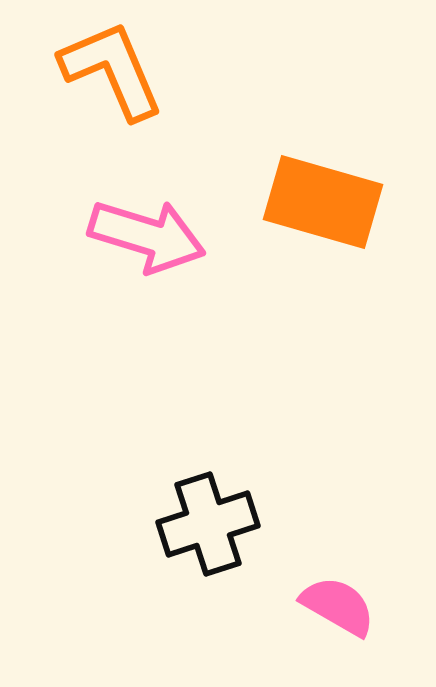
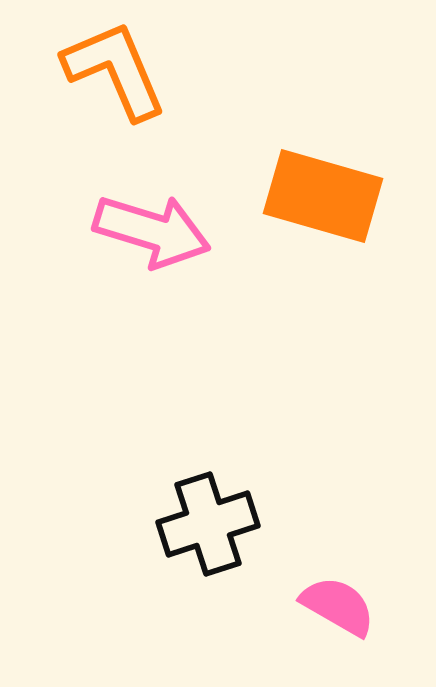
orange L-shape: moved 3 px right
orange rectangle: moved 6 px up
pink arrow: moved 5 px right, 5 px up
